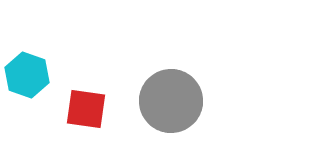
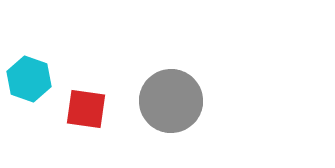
cyan hexagon: moved 2 px right, 4 px down
